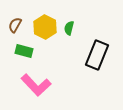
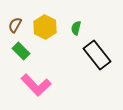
green semicircle: moved 7 px right
green rectangle: moved 3 px left; rotated 30 degrees clockwise
black rectangle: rotated 60 degrees counterclockwise
